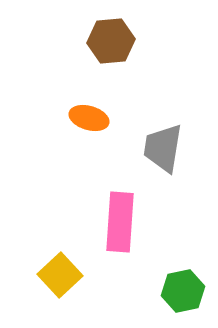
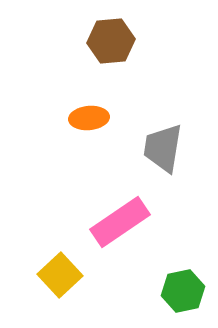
orange ellipse: rotated 21 degrees counterclockwise
pink rectangle: rotated 52 degrees clockwise
